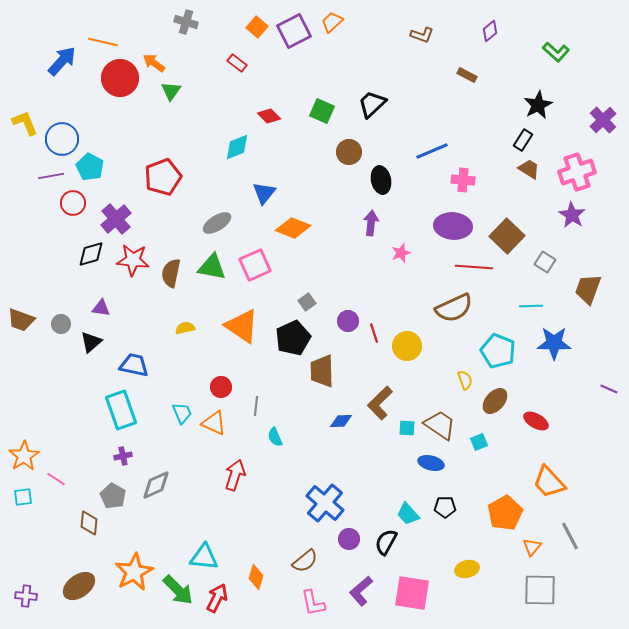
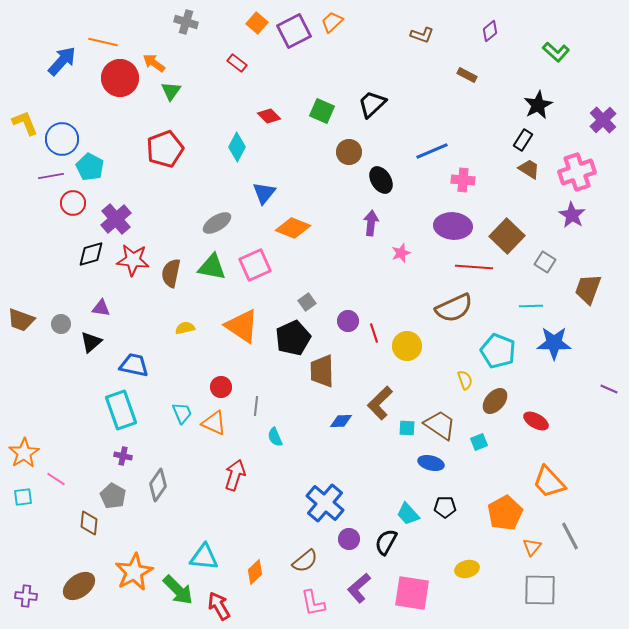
orange square at (257, 27): moved 4 px up
cyan diamond at (237, 147): rotated 40 degrees counterclockwise
red pentagon at (163, 177): moved 2 px right, 28 px up
black ellipse at (381, 180): rotated 20 degrees counterclockwise
orange star at (24, 456): moved 3 px up
purple cross at (123, 456): rotated 24 degrees clockwise
gray diamond at (156, 485): moved 2 px right; rotated 32 degrees counterclockwise
orange diamond at (256, 577): moved 1 px left, 5 px up; rotated 30 degrees clockwise
purple L-shape at (361, 591): moved 2 px left, 3 px up
red arrow at (217, 598): moved 2 px right, 8 px down; rotated 56 degrees counterclockwise
